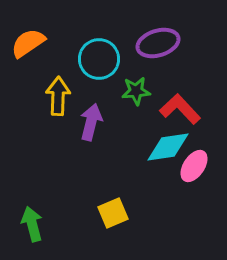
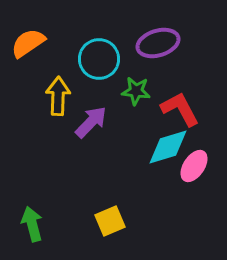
green star: rotated 12 degrees clockwise
red L-shape: rotated 15 degrees clockwise
purple arrow: rotated 30 degrees clockwise
cyan diamond: rotated 9 degrees counterclockwise
yellow square: moved 3 px left, 8 px down
